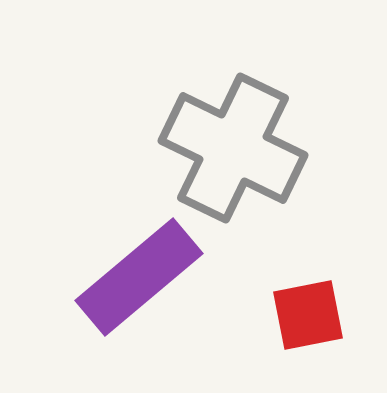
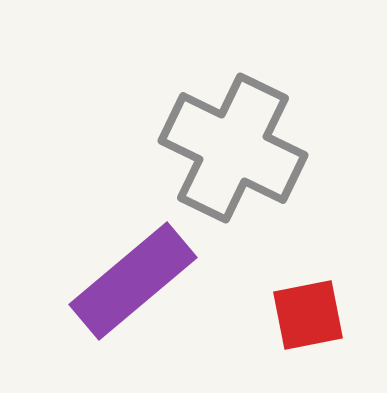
purple rectangle: moved 6 px left, 4 px down
